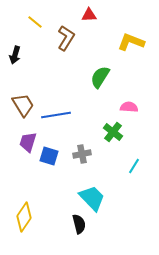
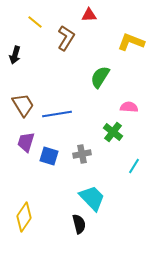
blue line: moved 1 px right, 1 px up
purple trapezoid: moved 2 px left
